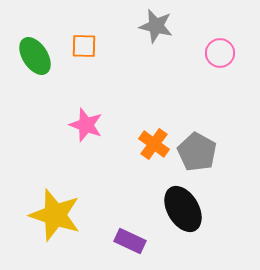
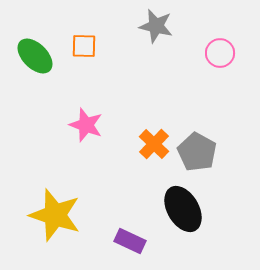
green ellipse: rotated 12 degrees counterclockwise
orange cross: rotated 8 degrees clockwise
